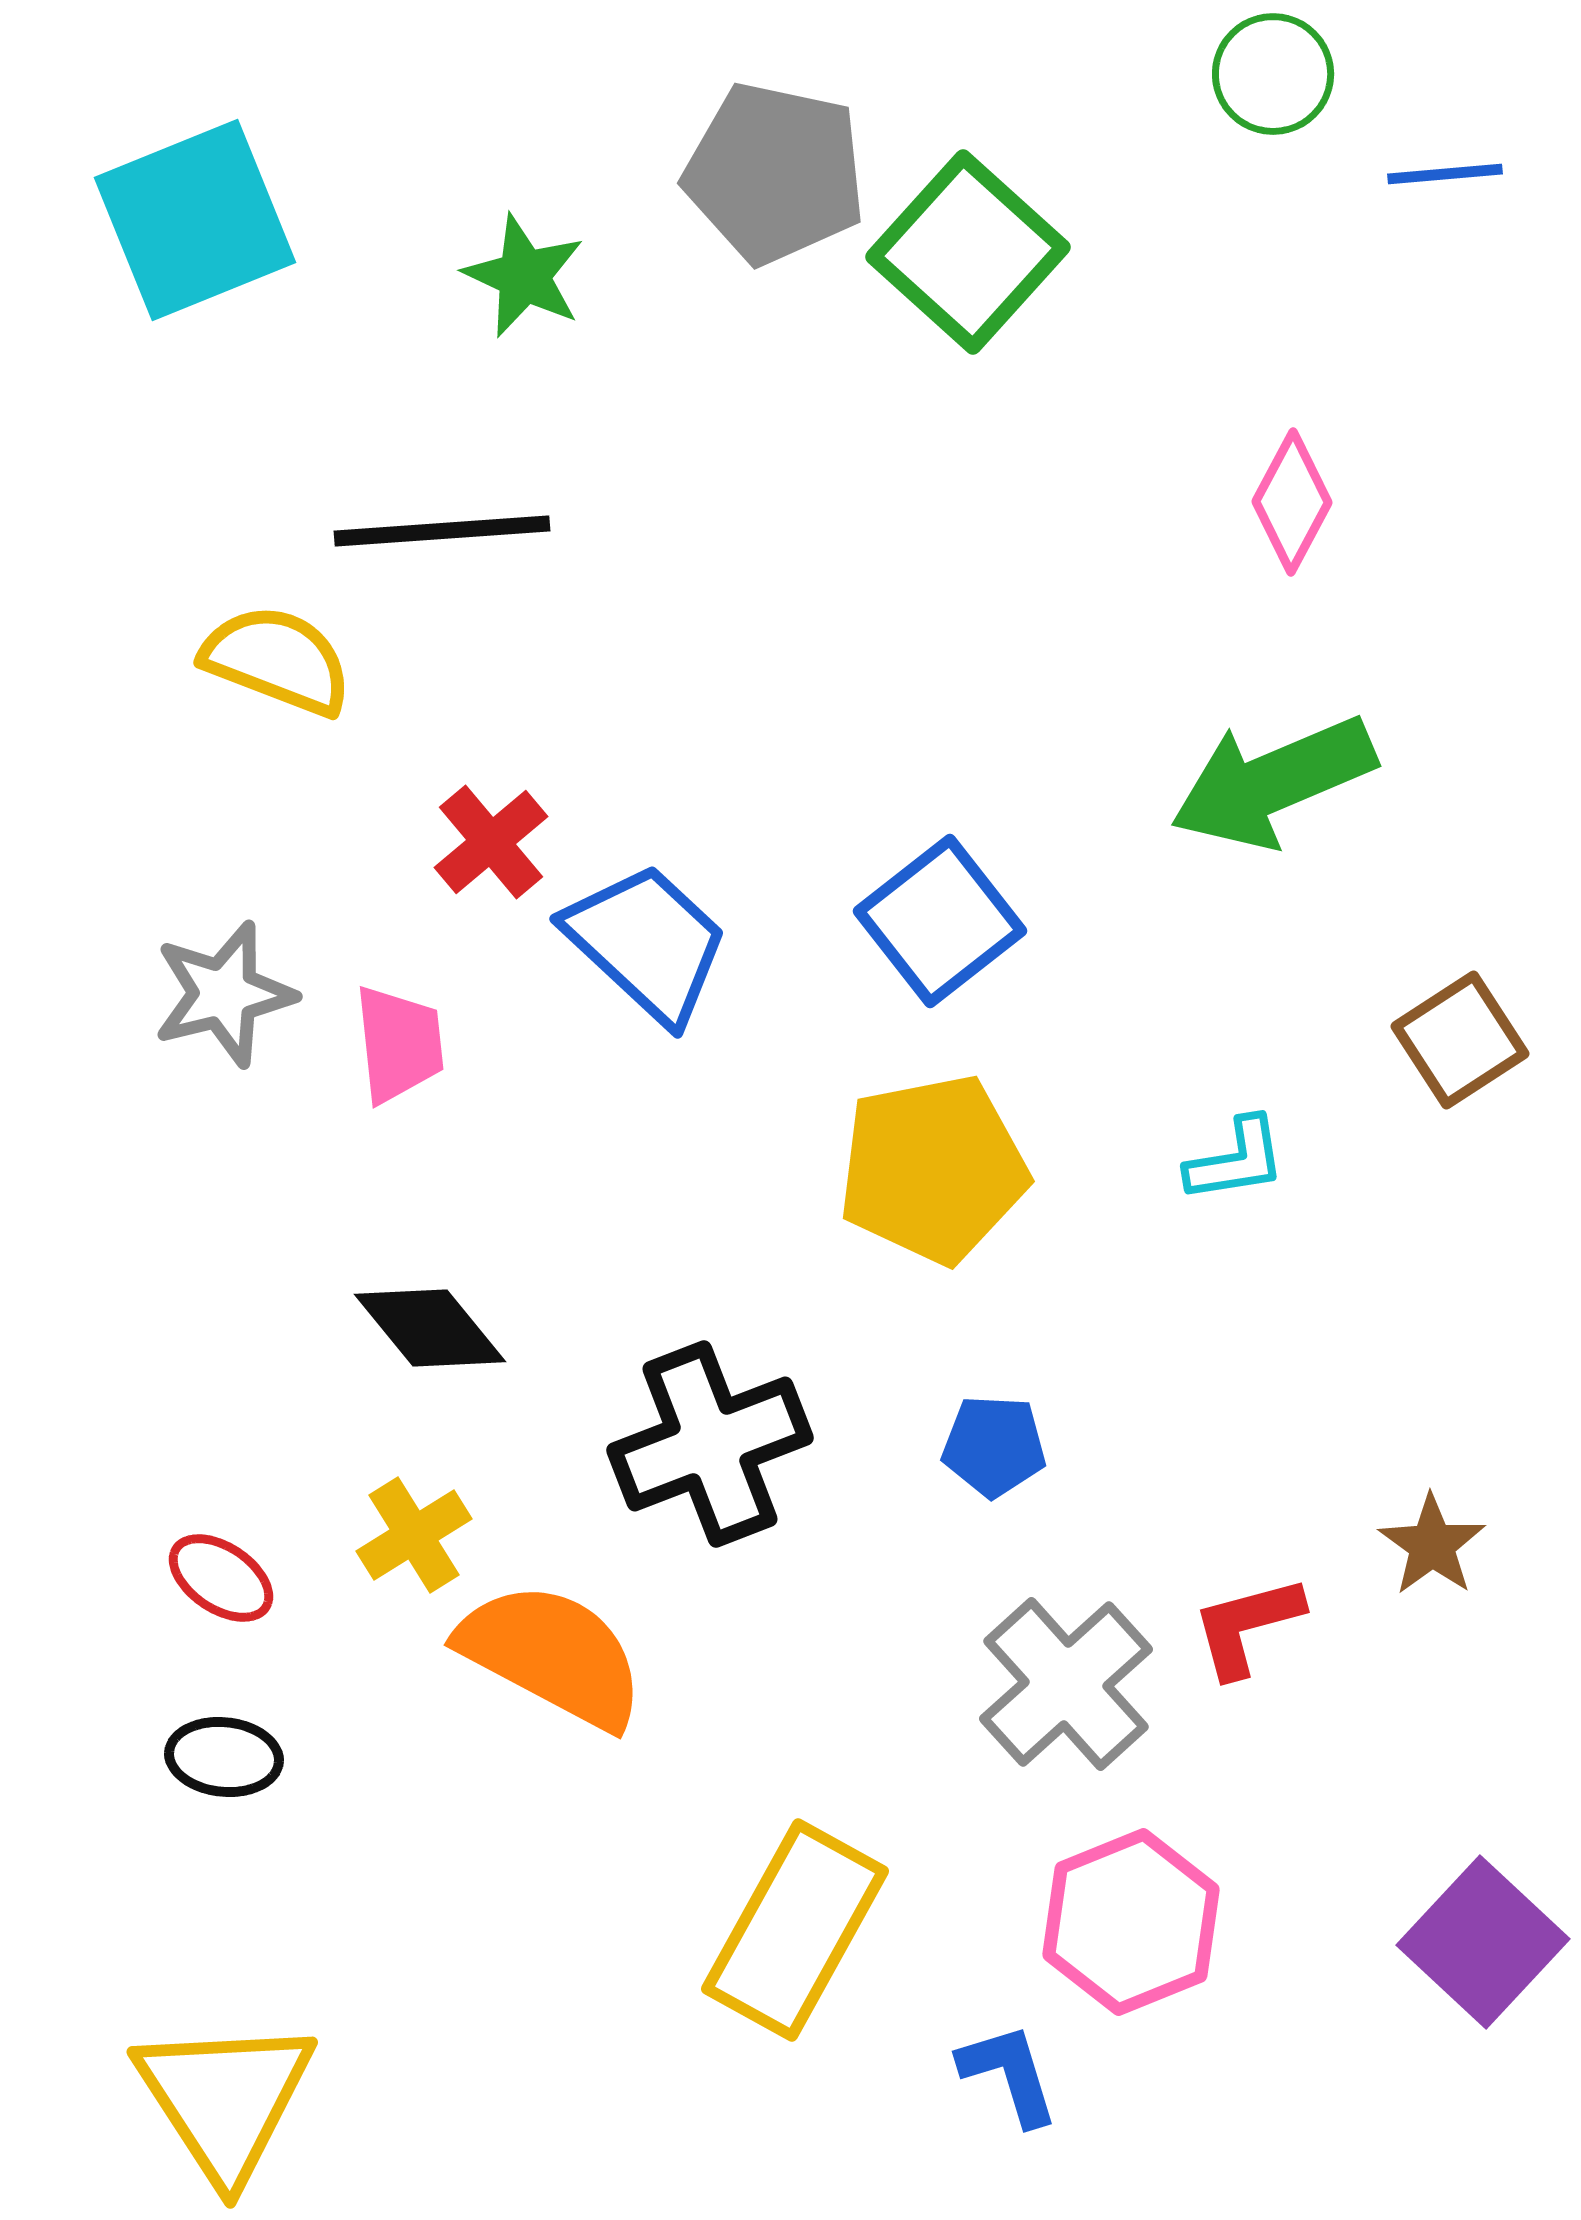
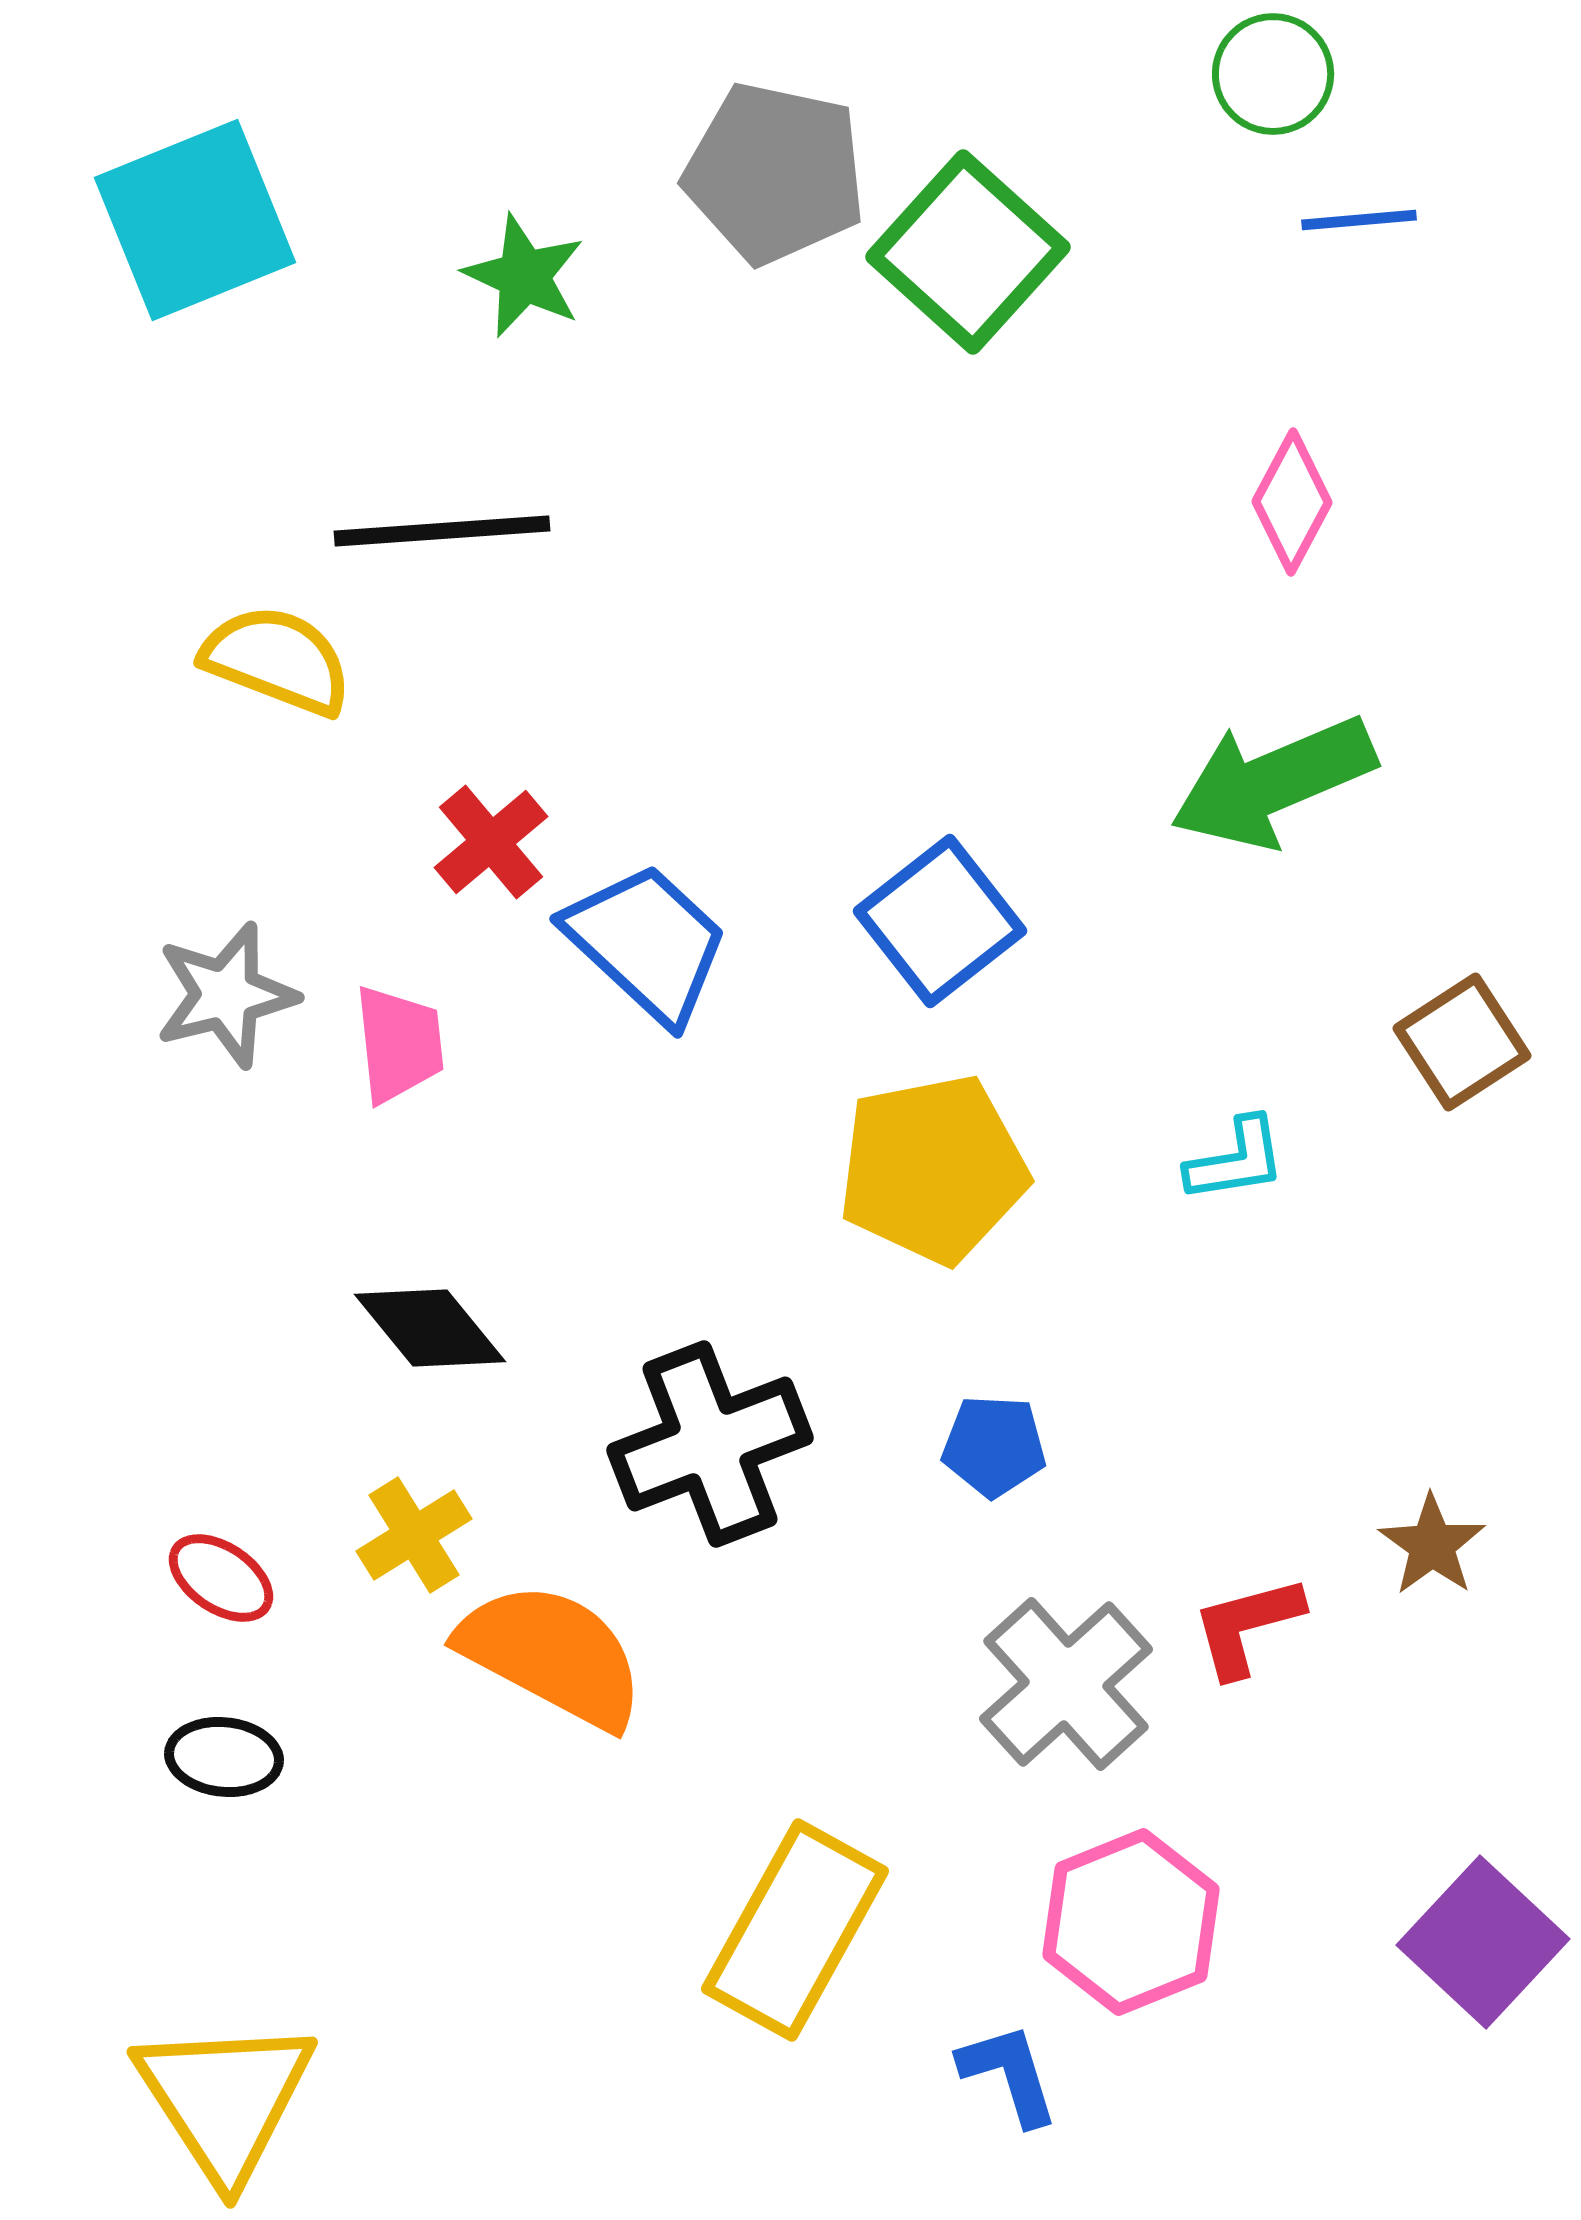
blue line: moved 86 px left, 46 px down
gray star: moved 2 px right, 1 px down
brown square: moved 2 px right, 2 px down
